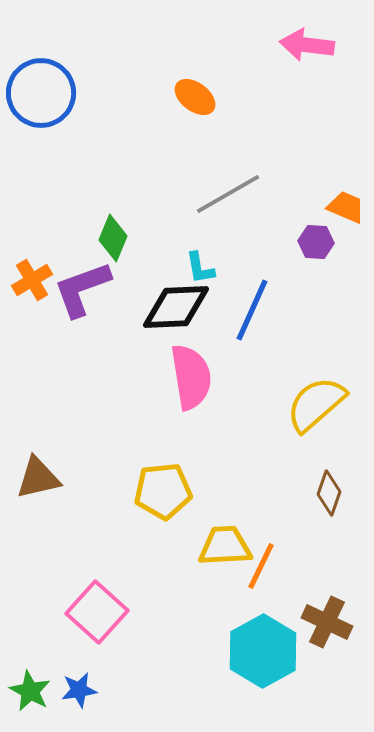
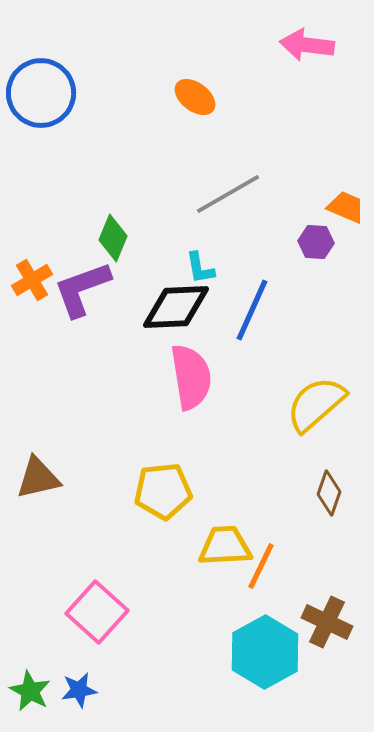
cyan hexagon: moved 2 px right, 1 px down
